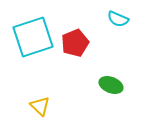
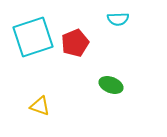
cyan semicircle: rotated 25 degrees counterclockwise
yellow triangle: rotated 25 degrees counterclockwise
